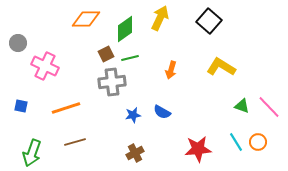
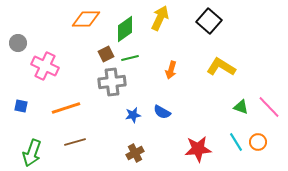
green triangle: moved 1 px left, 1 px down
